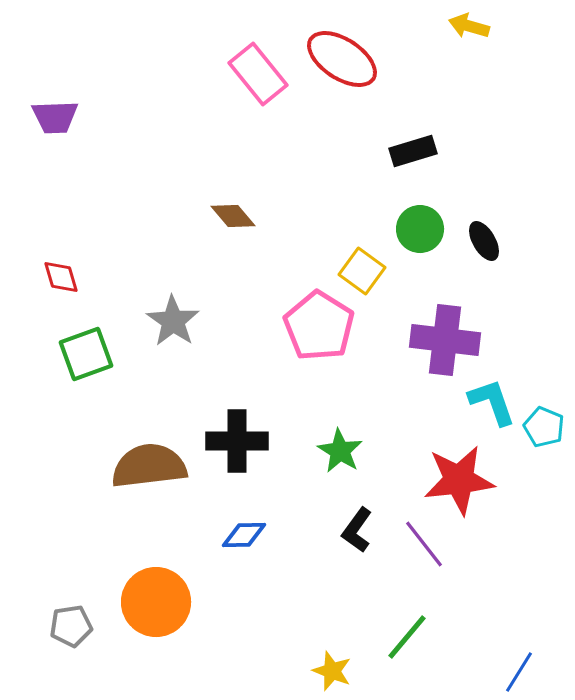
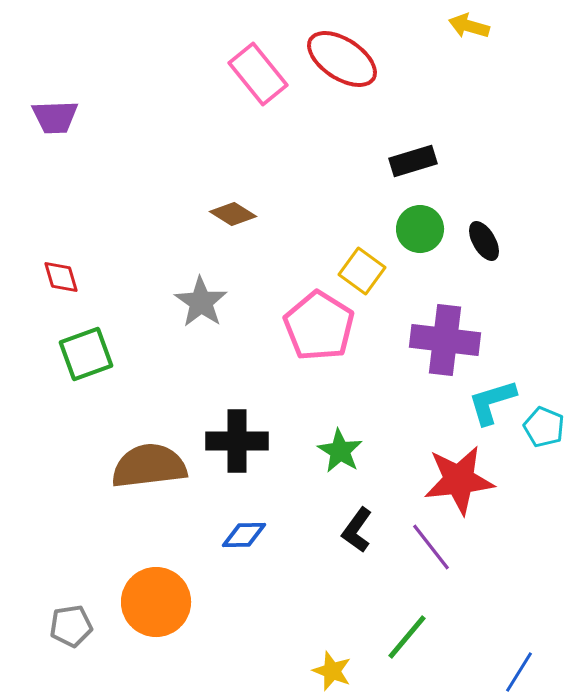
black rectangle: moved 10 px down
brown diamond: moved 2 px up; rotated 18 degrees counterclockwise
gray star: moved 28 px right, 19 px up
cyan L-shape: rotated 88 degrees counterclockwise
purple line: moved 7 px right, 3 px down
